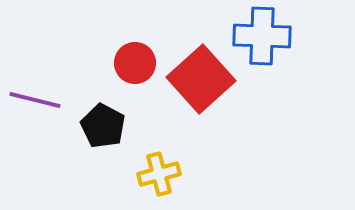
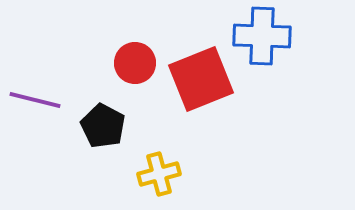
red square: rotated 20 degrees clockwise
